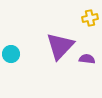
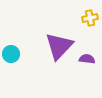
purple triangle: moved 1 px left
